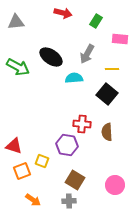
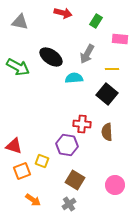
gray triangle: moved 4 px right; rotated 18 degrees clockwise
gray cross: moved 3 px down; rotated 32 degrees counterclockwise
